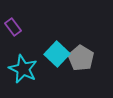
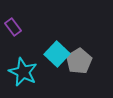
gray pentagon: moved 2 px left, 3 px down; rotated 10 degrees clockwise
cyan star: moved 3 px down
